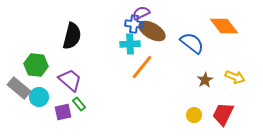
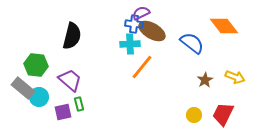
gray rectangle: moved 4 px right
green rectangle: rotated 24 degrees clockwise
